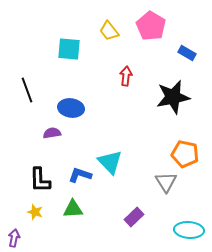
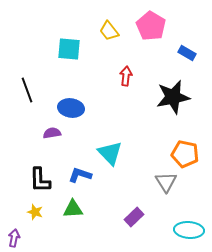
cyan triangle: moved 9 px up
